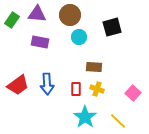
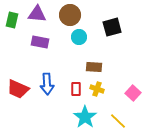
green rectangle: rotated 21 degrees counterclockwise
red trapezoid: moved 4 px down; rotated 60 degrees clockwise
